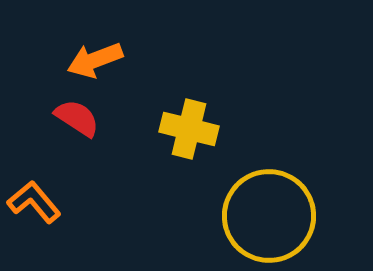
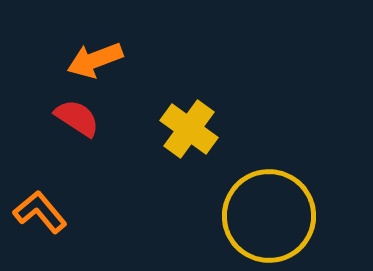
yellow cross: rotated 22 degrees clockwise
orange L-shape: moved 6 px right, 10 px down
